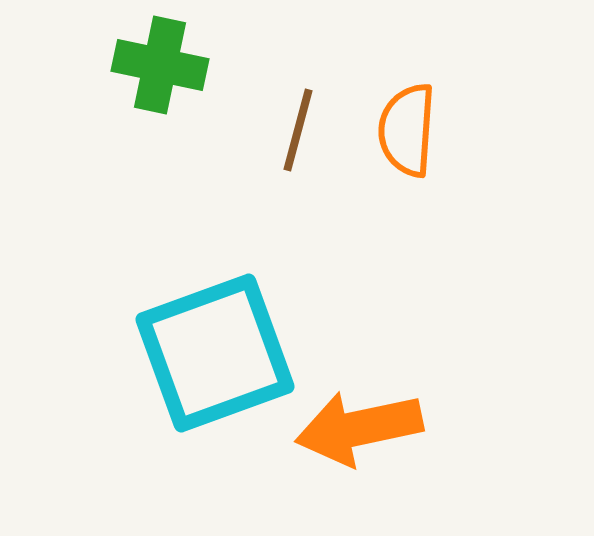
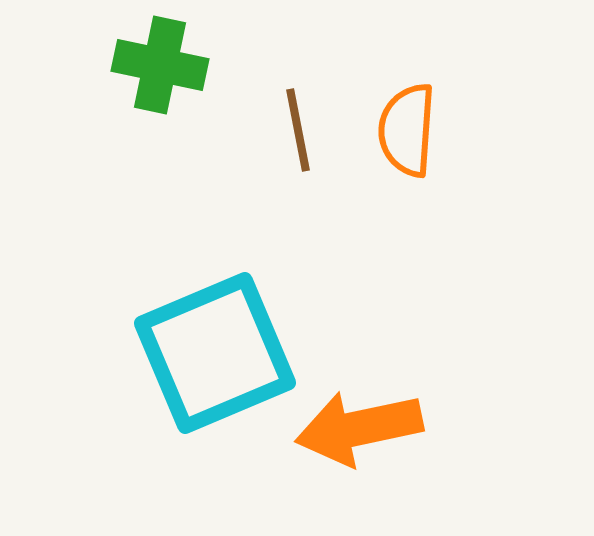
brown line: rotated 26 degrees counterclockwise
cyan square: rotated 3 degrees counterclockwise
